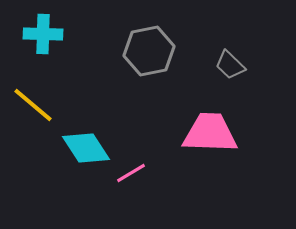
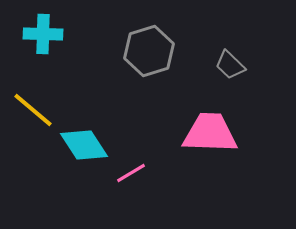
gray hexagon: rotated 6 degrees counterclockwise
yellow line: moved 5 px down
cyan diamond: moved 2 px left, 3 px up
